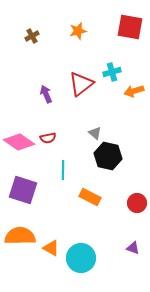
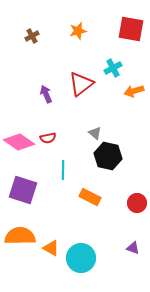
red square: moved 1 px right, 2 px down
cyan cross: moved 1 px right, 4 px up; rotated 12 degrees counterclockwise
